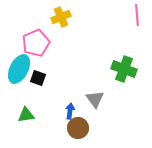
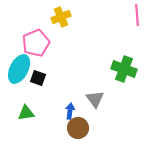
green triangle: moved 2 px up
